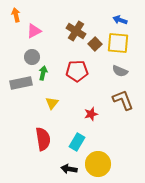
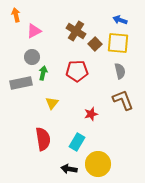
gray semicircle: rotated 126 degrees counterclockwise
